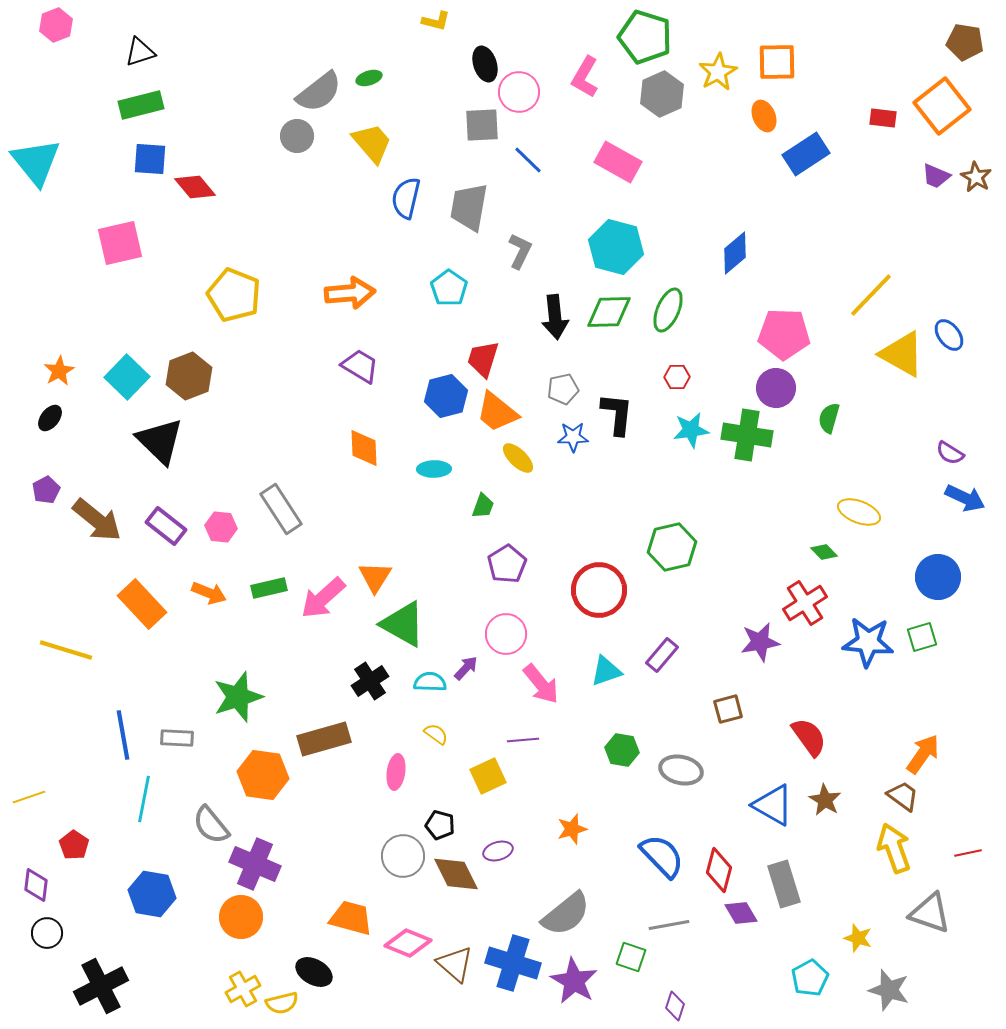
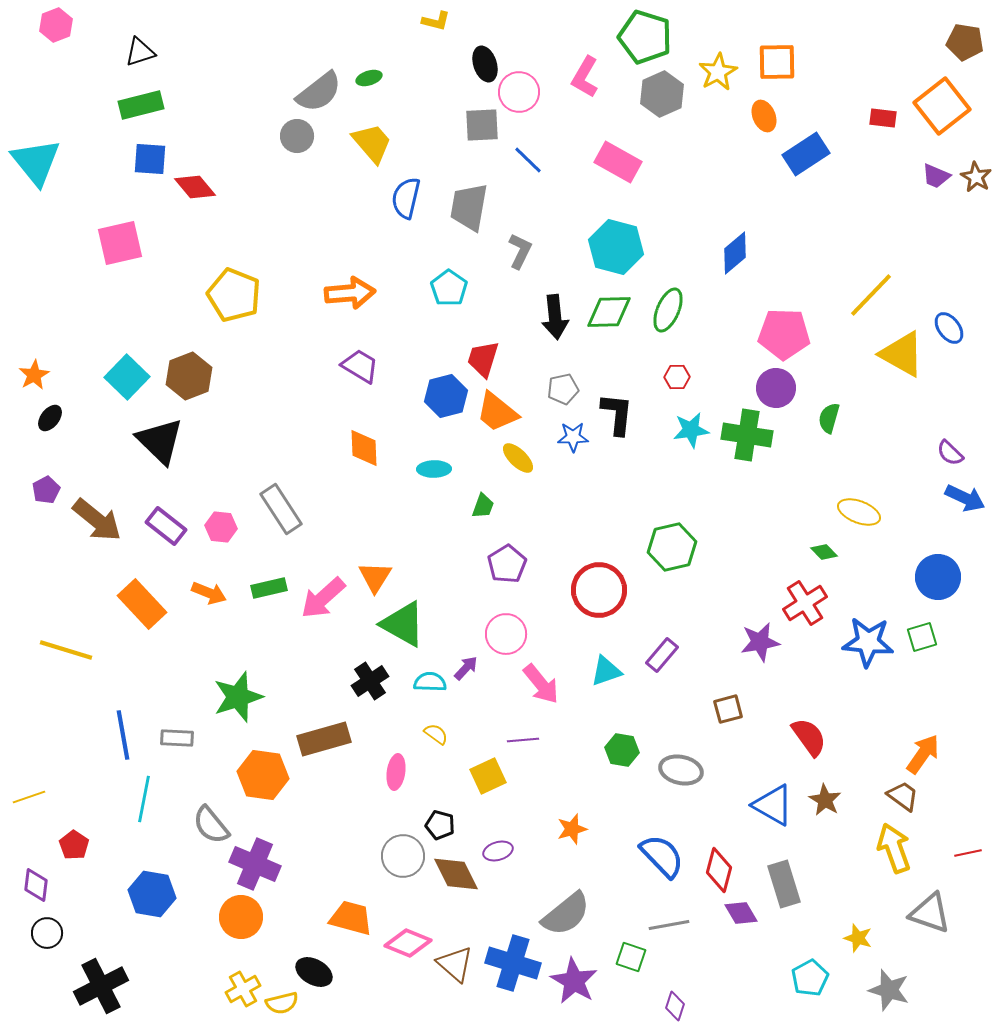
blue ellipse at (949, 335): moved 7 px up
orange star at (59, 371): moved 25 px left, 4 px down
purple semicircle at (950, 453): rotated 12 degrees clockwise
